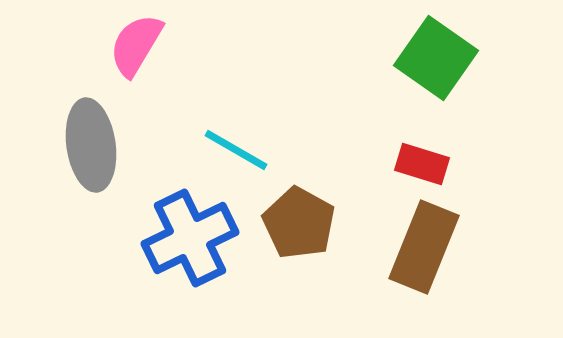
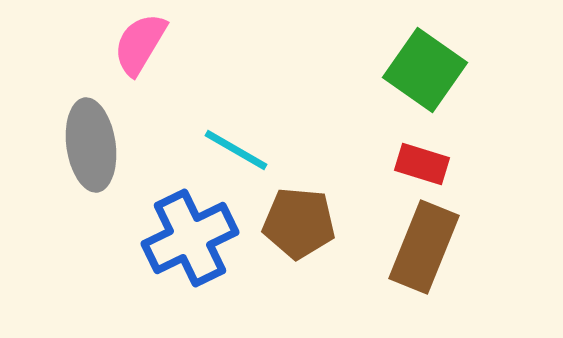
pink semicircle: moved 4 px right, 1 px up
green square: moved 11 px left, 12 px down
brown pentagon: rotated 24 degrees counterclockwise
